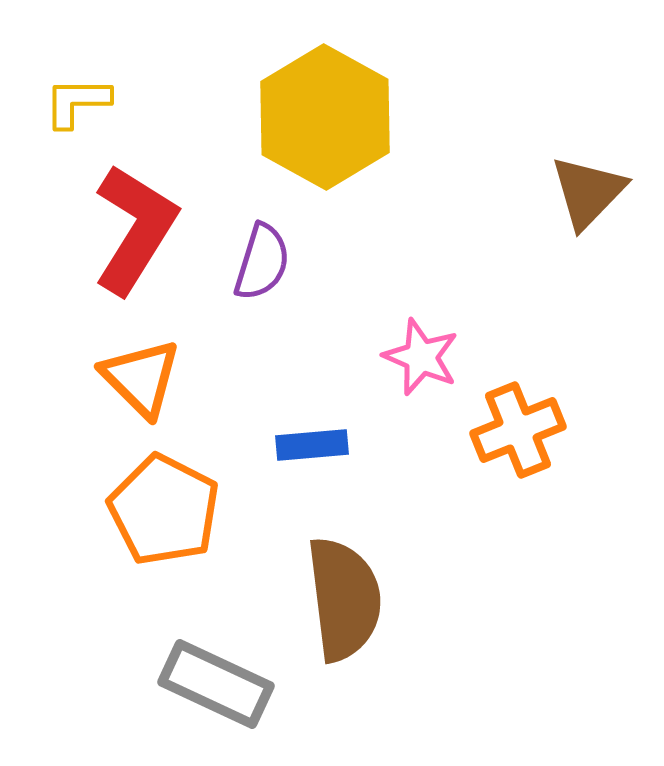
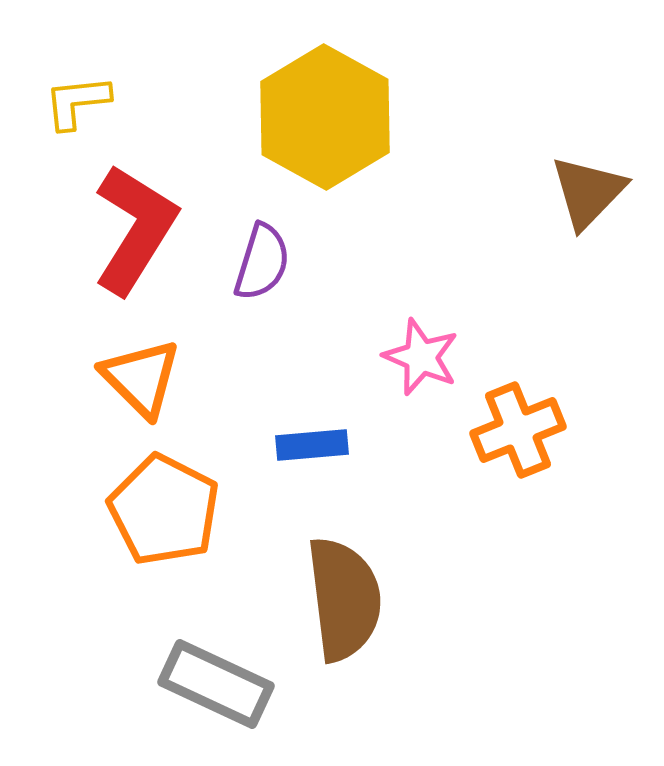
yellow L-shape: rotated 6 degrees counterclockwise
